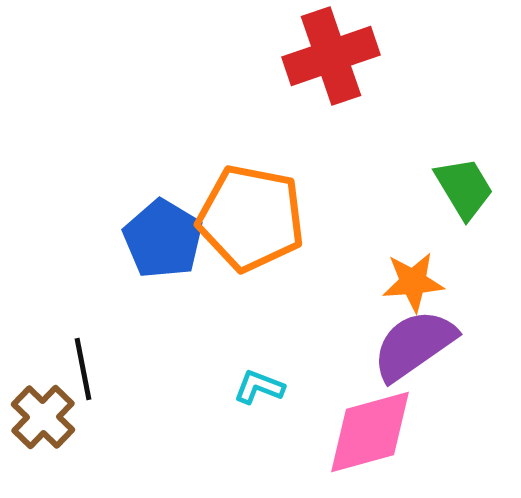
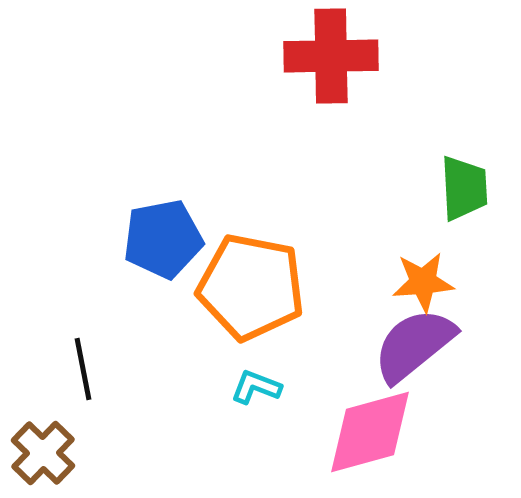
red cross: rotated 18 degrees clockwise
green trapezoid: rotated 28 degrees clockwise
orange pentagon: moved 69 px down
blue pentagon: rotated 30 degrees clockwise
orange star: moved 10 px right
purple semicircle: rotated 4 degrees counterclockwise
cyan L-shape: moved 3 px left
brown cross: moved 36 px down
